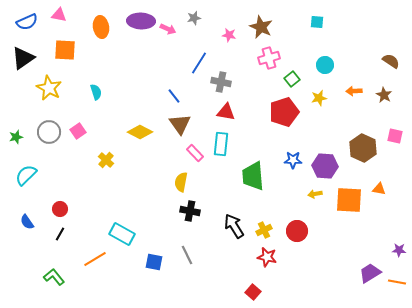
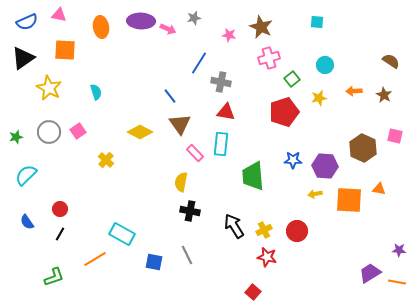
blue line at (174, 96): moved 4 px left
green L-shape at (54, 277): rotated 110 degrees clockwise
